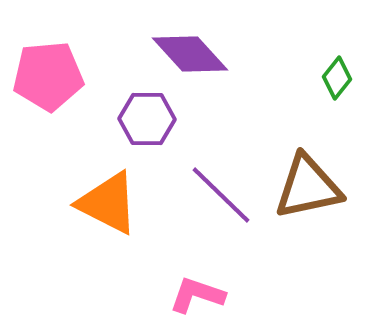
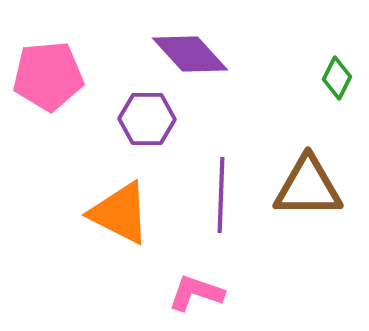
green diamond: rotated 12 degrees counterclockwise
brown triangle: rotated 12 degrees clockwise
purple line: rotated 48 degrees clockwise
orange triangle: moved 12 px right, 10 px down
pink L-shape: moved 1 px left, 2 px up
